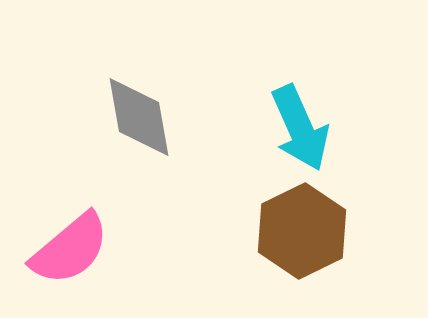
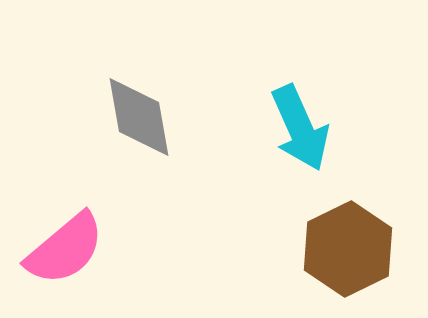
brown hexagon: moved 46 px right, 18 px down
pink semicircle: moved 5 px left
